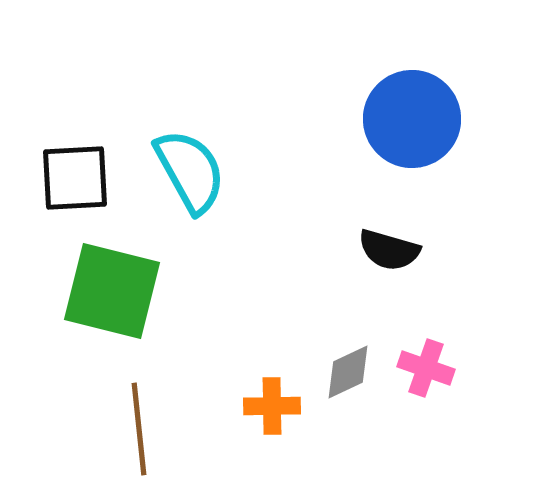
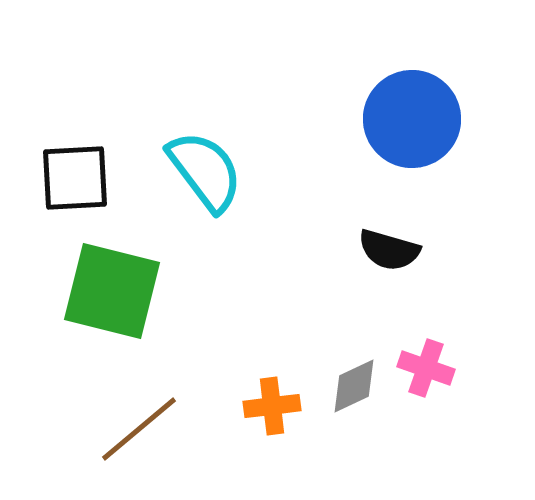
cyan semicircle: moved 15 px right; rotated 8 degrees counterclockwise
gray diamond: moved 6 px right, 14 px down
orange cross: rotated 6 degrees counterclockwise
brown line: rotated 56 degrees clockwise
